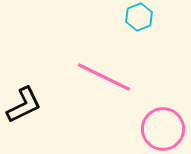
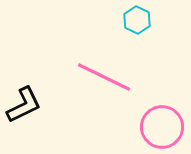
cyan hexagon: moved 2 px left, 3 px down; rotated 12 degrees counterclockwise
pink circle: moved 1 px left, 2 px up
